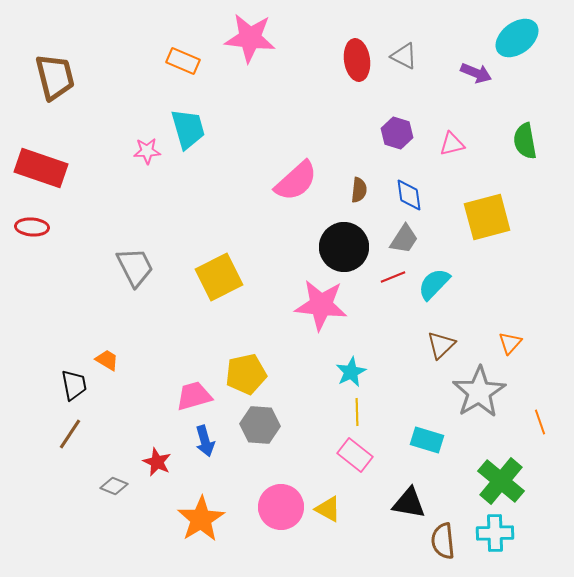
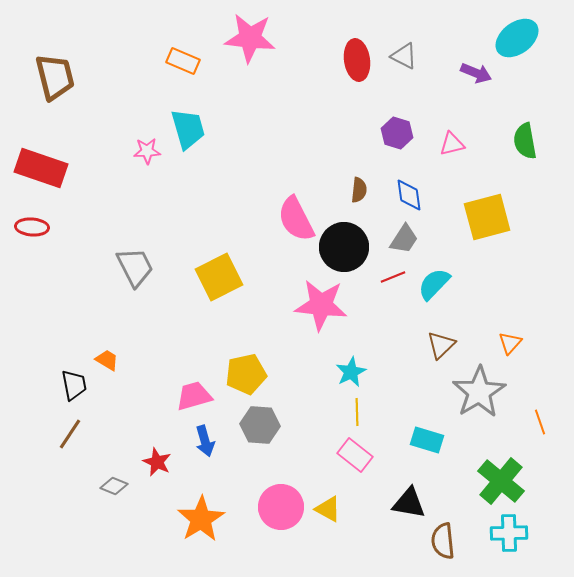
pink semicircle at (296, 181): moved 38 px down; rotated 105 degrees clockwise
cyan cross at (495, 533): moved 14 px right
